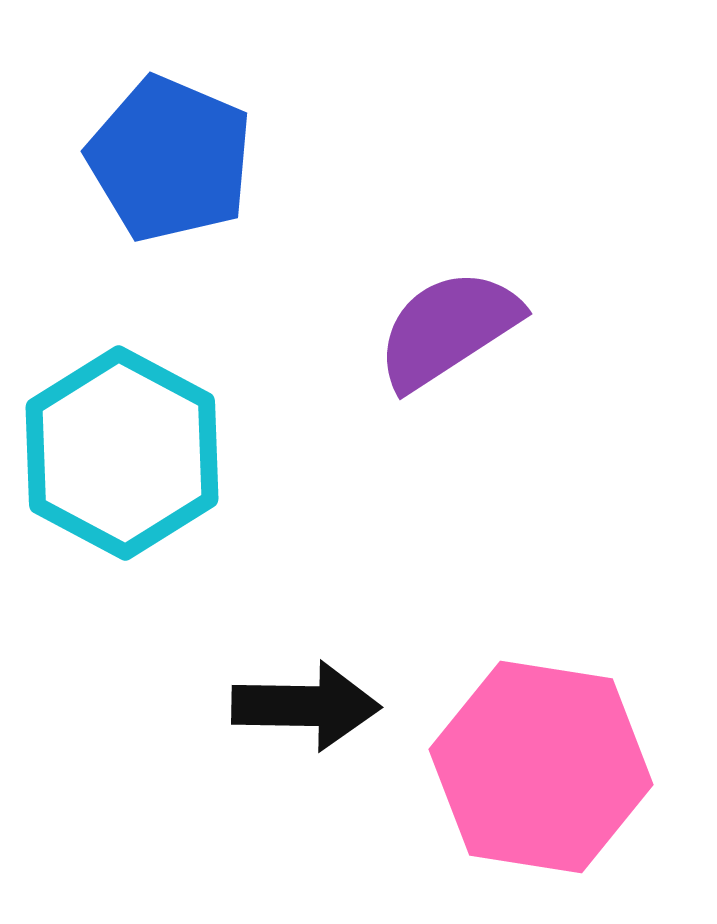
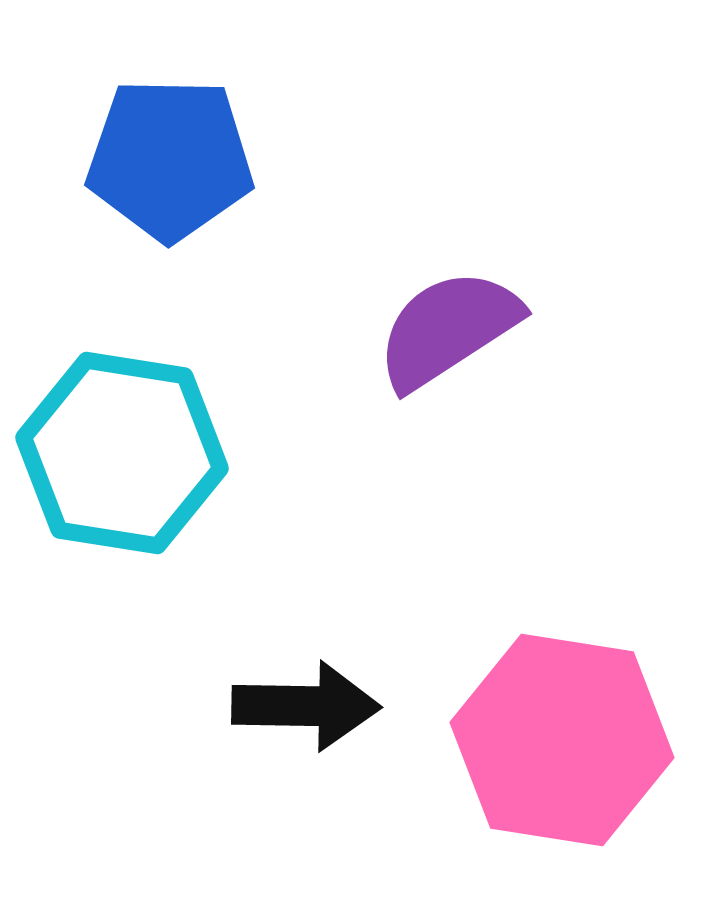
blue pentagon: rotated 22 degrees counterclockwise
cyan hexagon: rotated 19 degrees counterclockwise
pink hexagon: moved 21 px right, 27 px up
